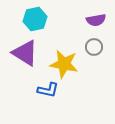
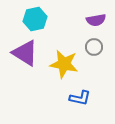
blue L-shape: moved 32 px right, 8 px down
